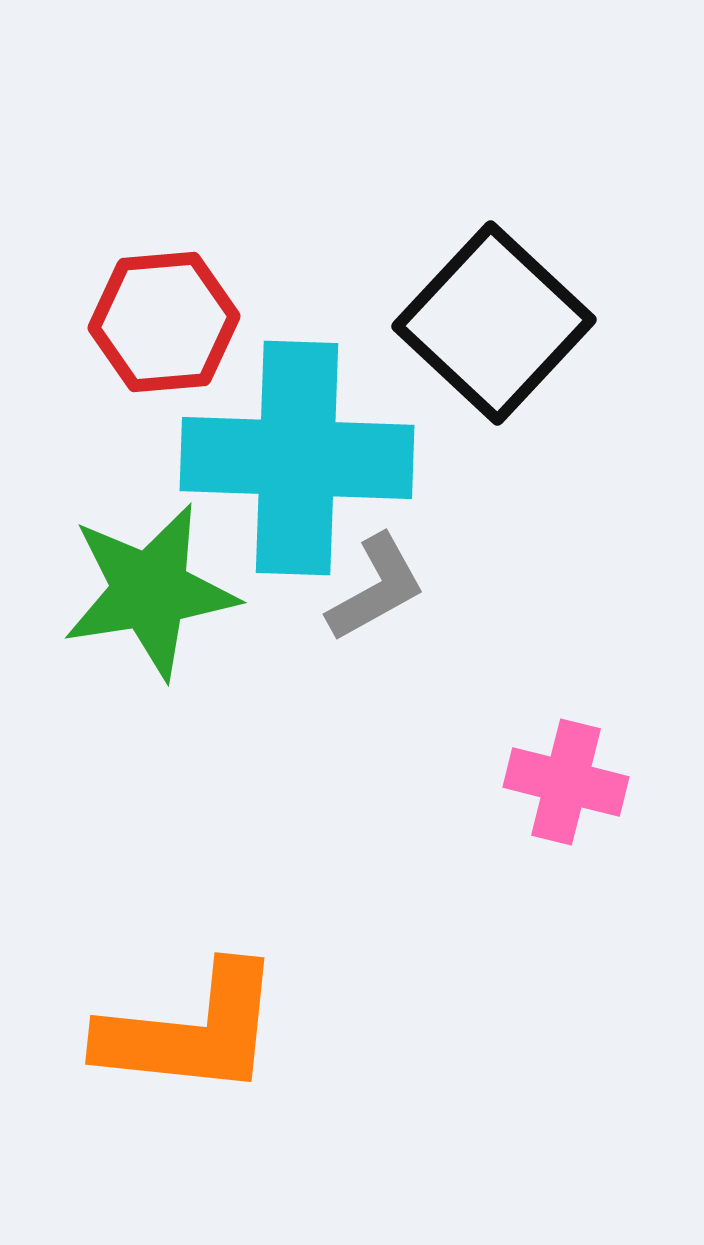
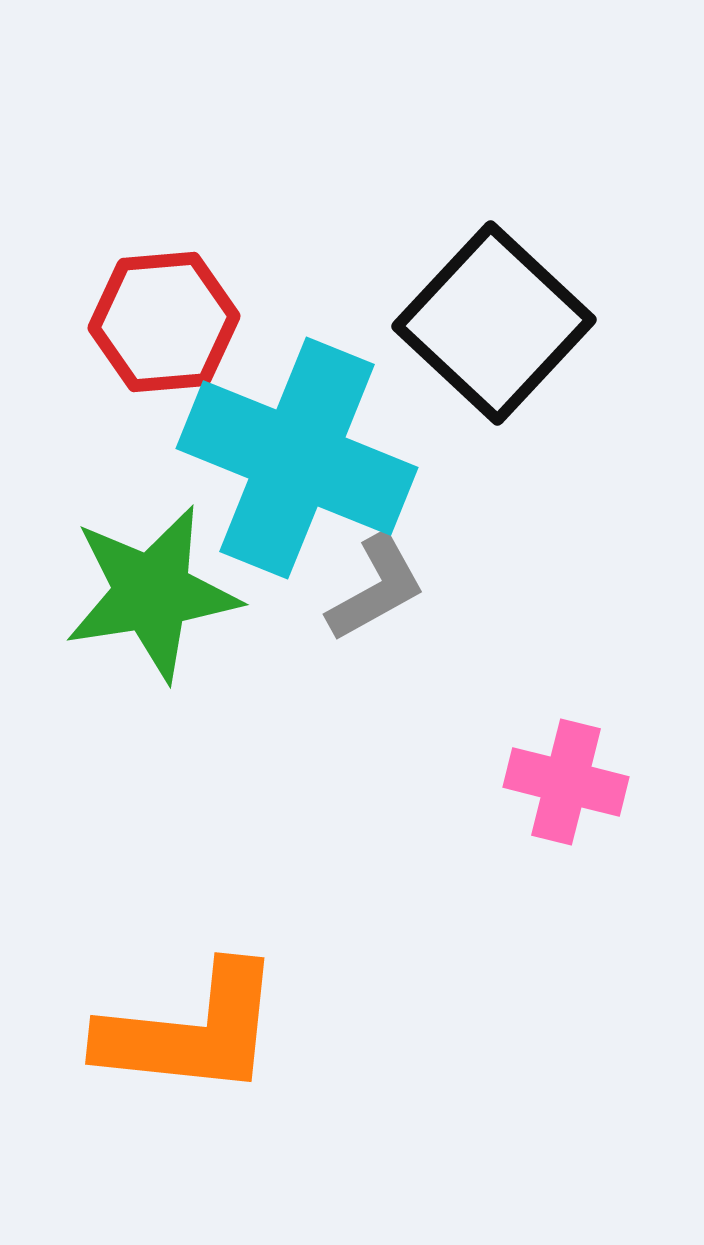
cyan cross: rotated 20 degrees clockwise
green star: moved 2 px right, 2 px down
